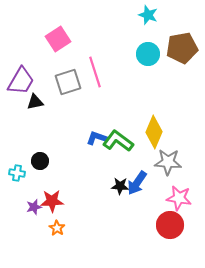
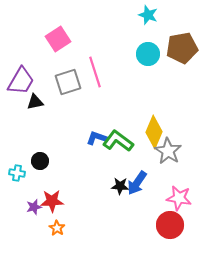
gray star: moved 11 px up; rotated 28 degrees clockwise
